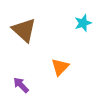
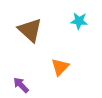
cyan star: moved 4 px left, 2 px up; rotated 24 degrees clockwise
brown triangle: moved 6 px right
